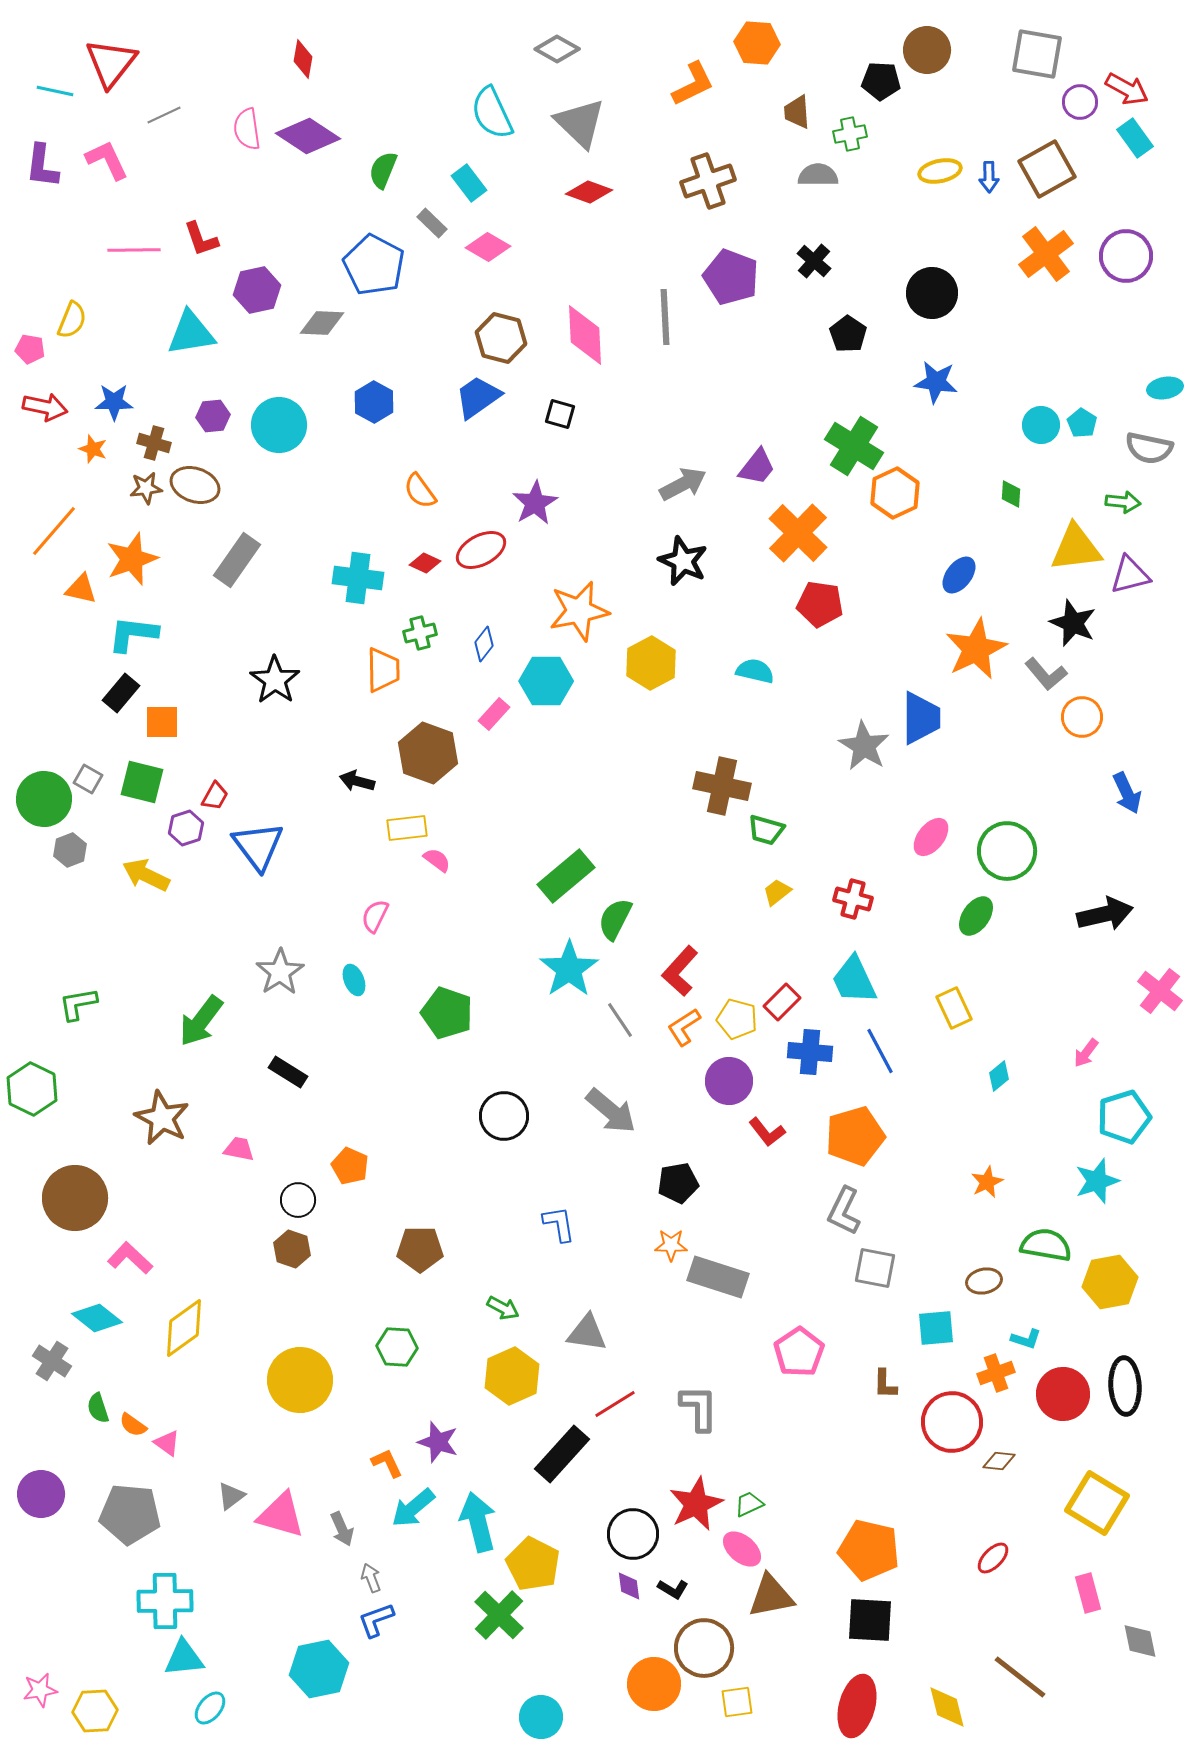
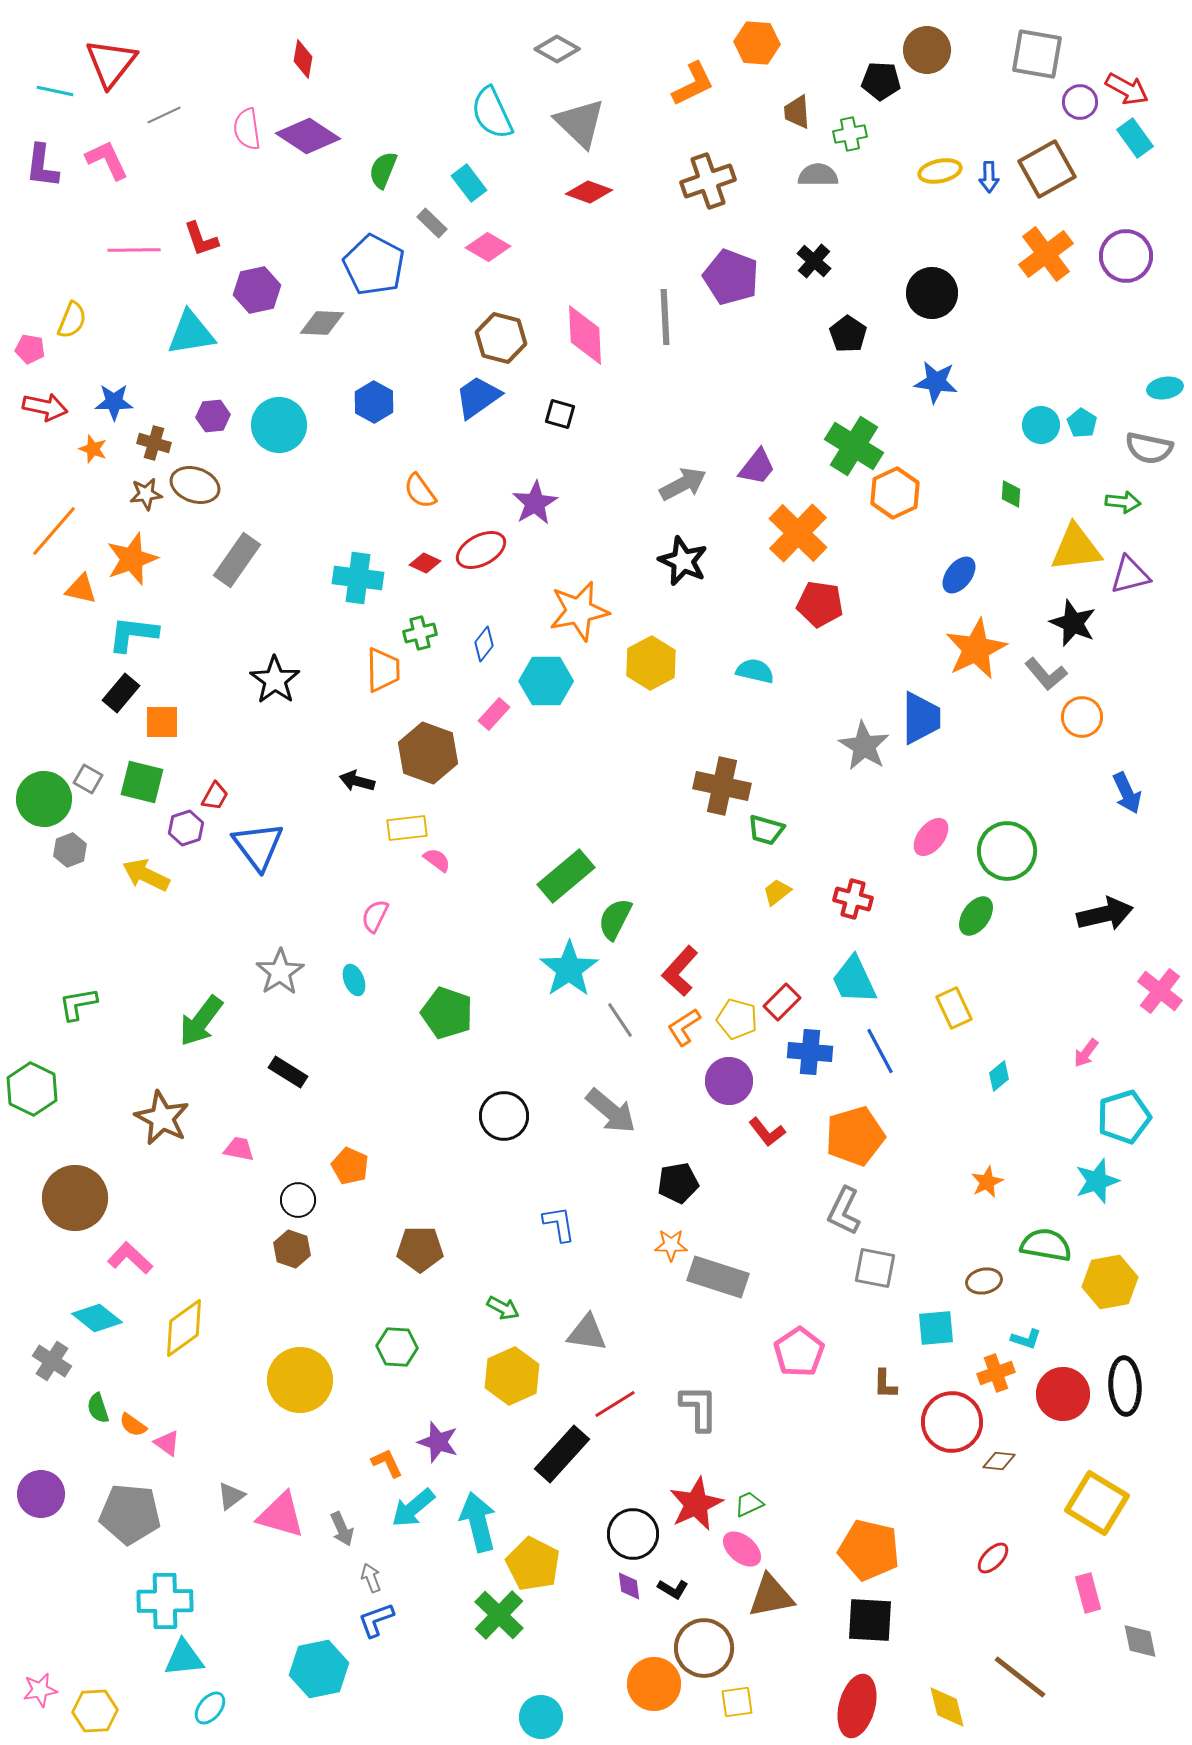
brown star at (146, 488): moved 6 px down
